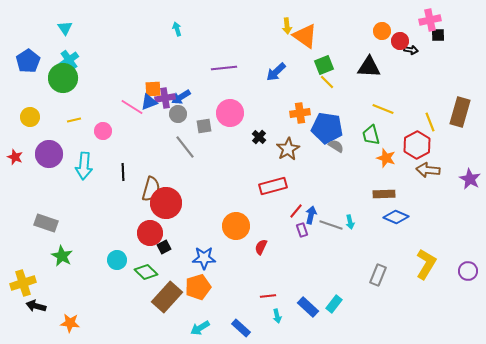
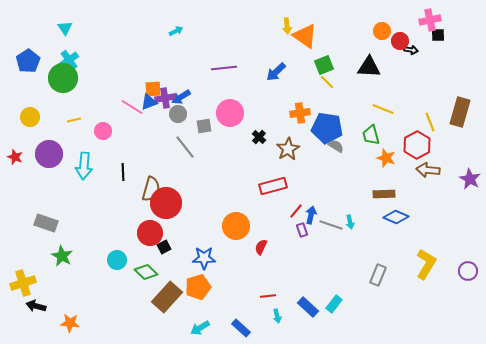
cyan arrow at (177, 29): moved 1 px left, 2 px down; rotated 80 degrees clockwise
